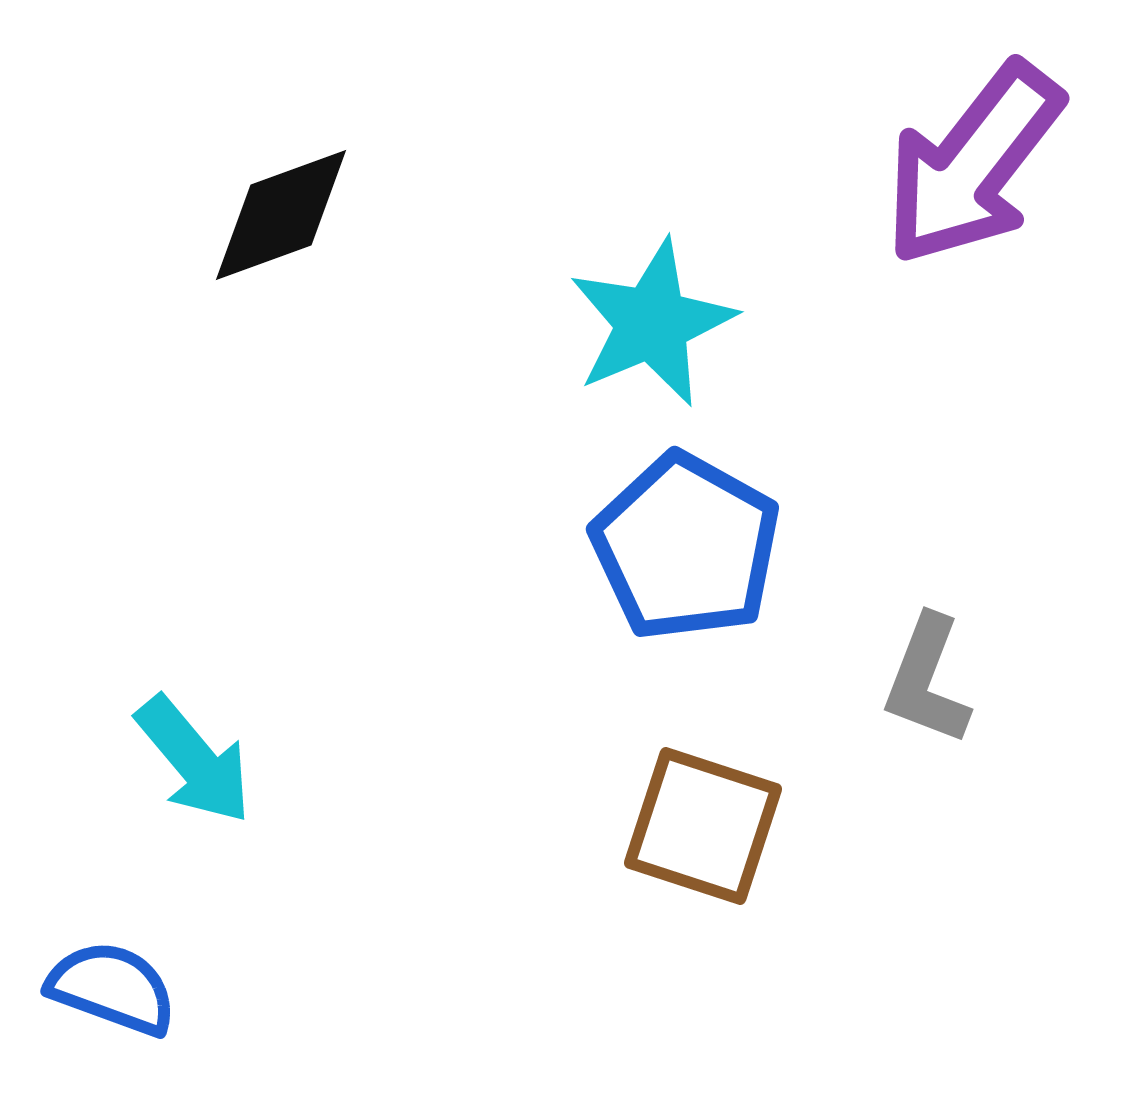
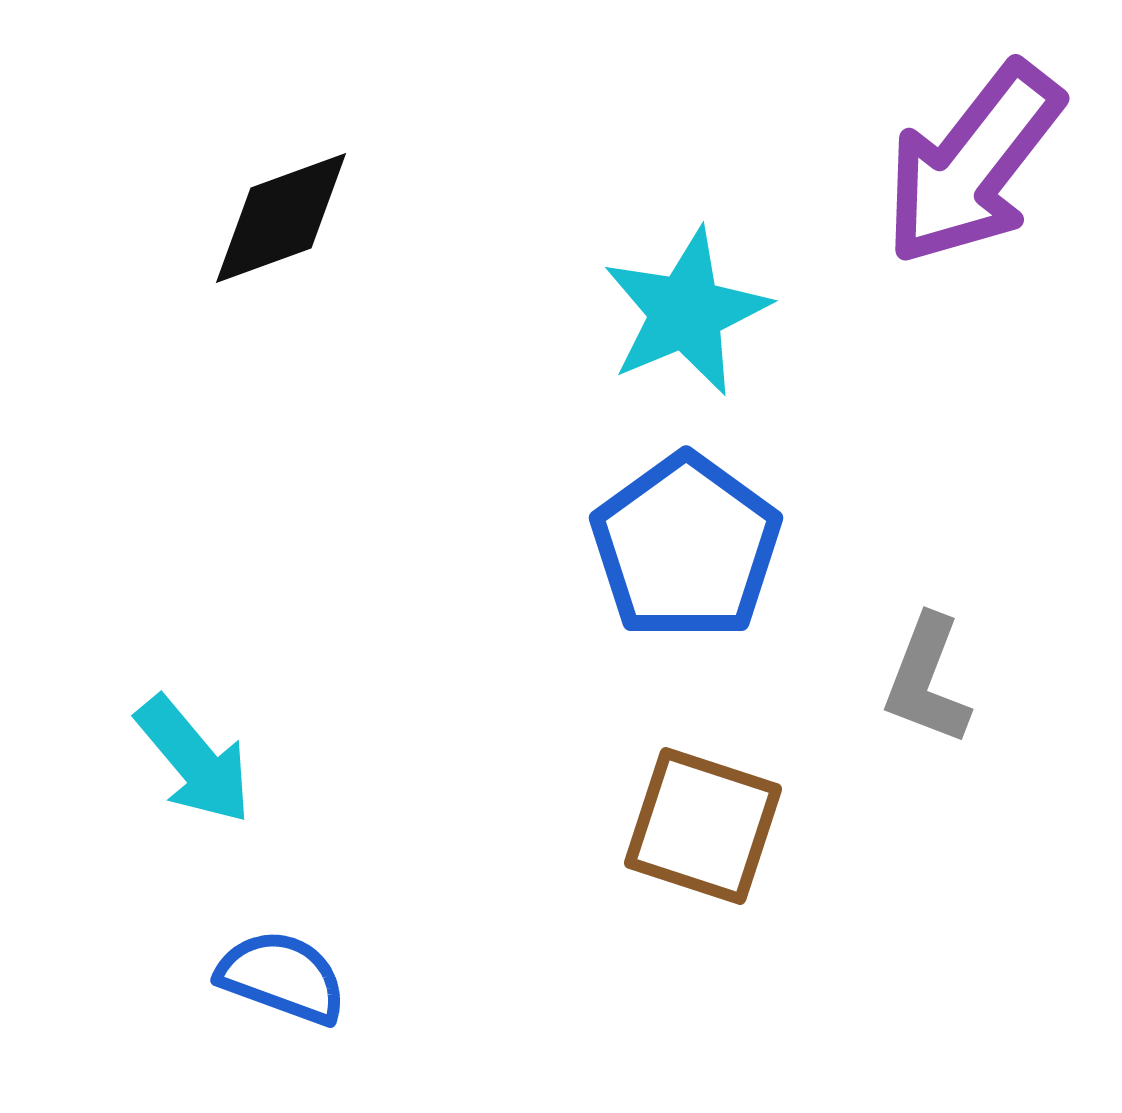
black diamond: moved 3 px down
cyan star: moved 34 px right, 11 px up
blue pentagon: rotated 7 degrees clockwise
blue semicircle: moved 170 px right, 11 px up
